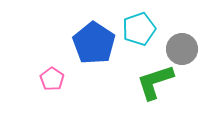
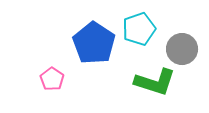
green L-shape: rotated 144 degrees counterclockwise
